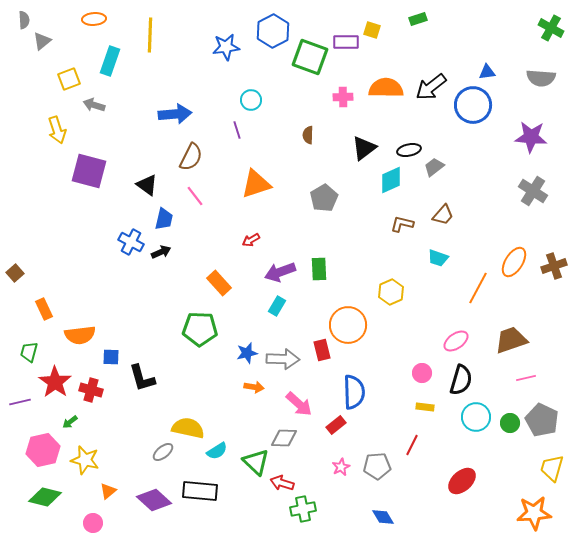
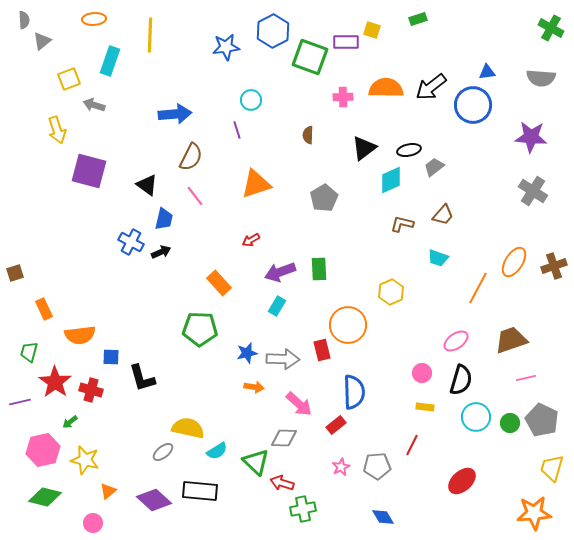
brown square at (15, 273): rotated 24 degrees clockwise
